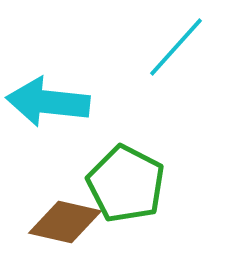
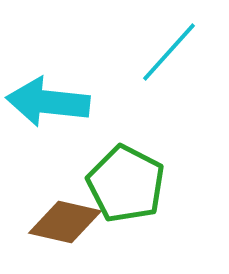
cyan line: moved 7 px left, 5 px down
